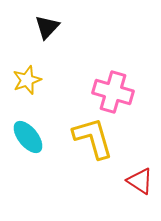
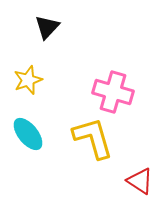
yellow star: moved 1 px right
cyan ellipse: moved 3 px up
